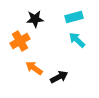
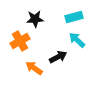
black arrow: moved 1 px left, 20 px up
